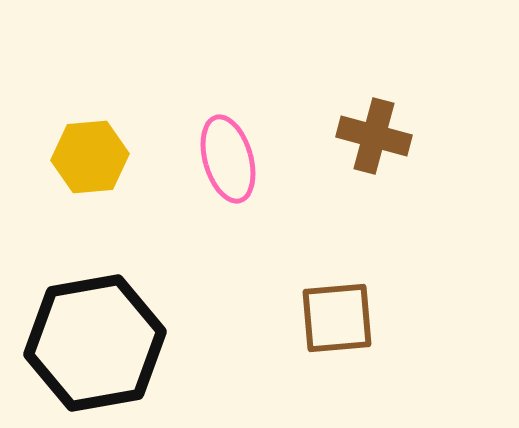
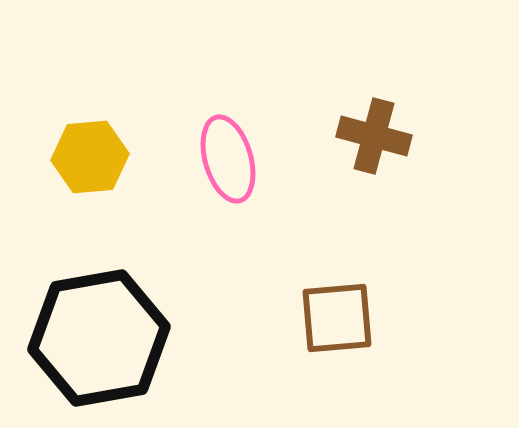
black hexagon: moved 4 px right, 5 px up
